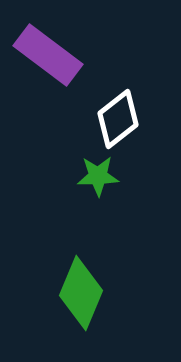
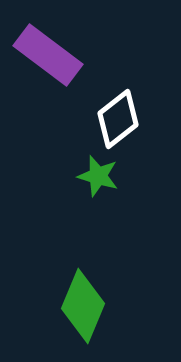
green star: rotated 18 degrees clockwise
green diamond: moved 2 px right, 13 px down
